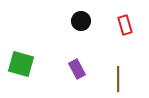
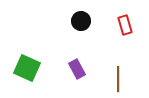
green square: moved 6 px right, 4 px down; rotated 8 degrees clockwise
